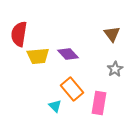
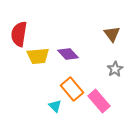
pink rectangle: moved 2 px up; rotated 50 degrees counterclockwise
